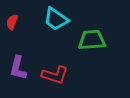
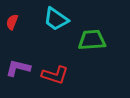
purple L-shape: rotated 90 degrees clockwise
